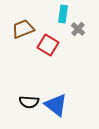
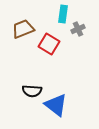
gray cross: rotated 24 degrees clockwise
red square: moved 1 px right, 1 px up
black semicircle: moved 3 px right, 11 px up
